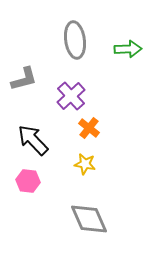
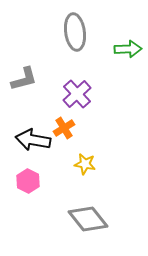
gray ellipse: moved 8 px up
purple cross: moved 6 px right, 2 px up
orange cross: moved 25 px left; rotated 20 degrees clockwise
black arrow: rotated 36 degrees counterclockwise
pink hexagon: rotated 20 degrees clockwise
gray diamond: moved 1 px left; rotated 15 degrees counterclockwise
